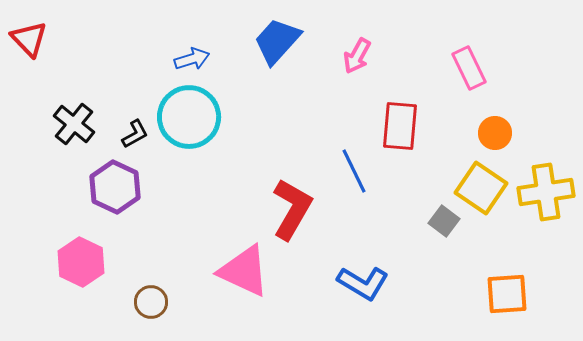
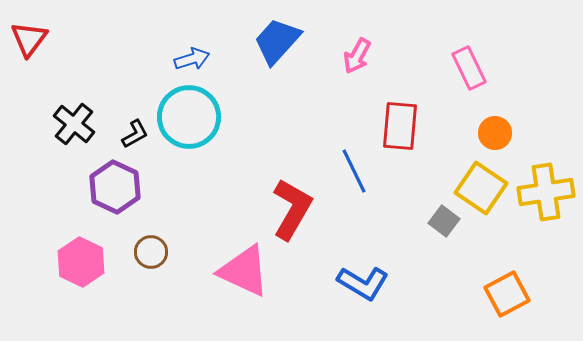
red triangle: rotated 21 degrees clockwise
orange square: rotated 24 degrees counterclockwise
brown circle: moved 50 px up
